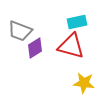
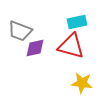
purple diamond: rotated 20 degrees clockwise
yellow star: moved 2 px left
